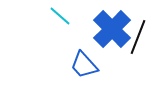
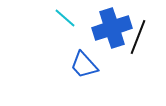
cyan line: moved 5 px right, 2 px down
blue cross: moved 1 px up; rotated 27 degrees clockwise
